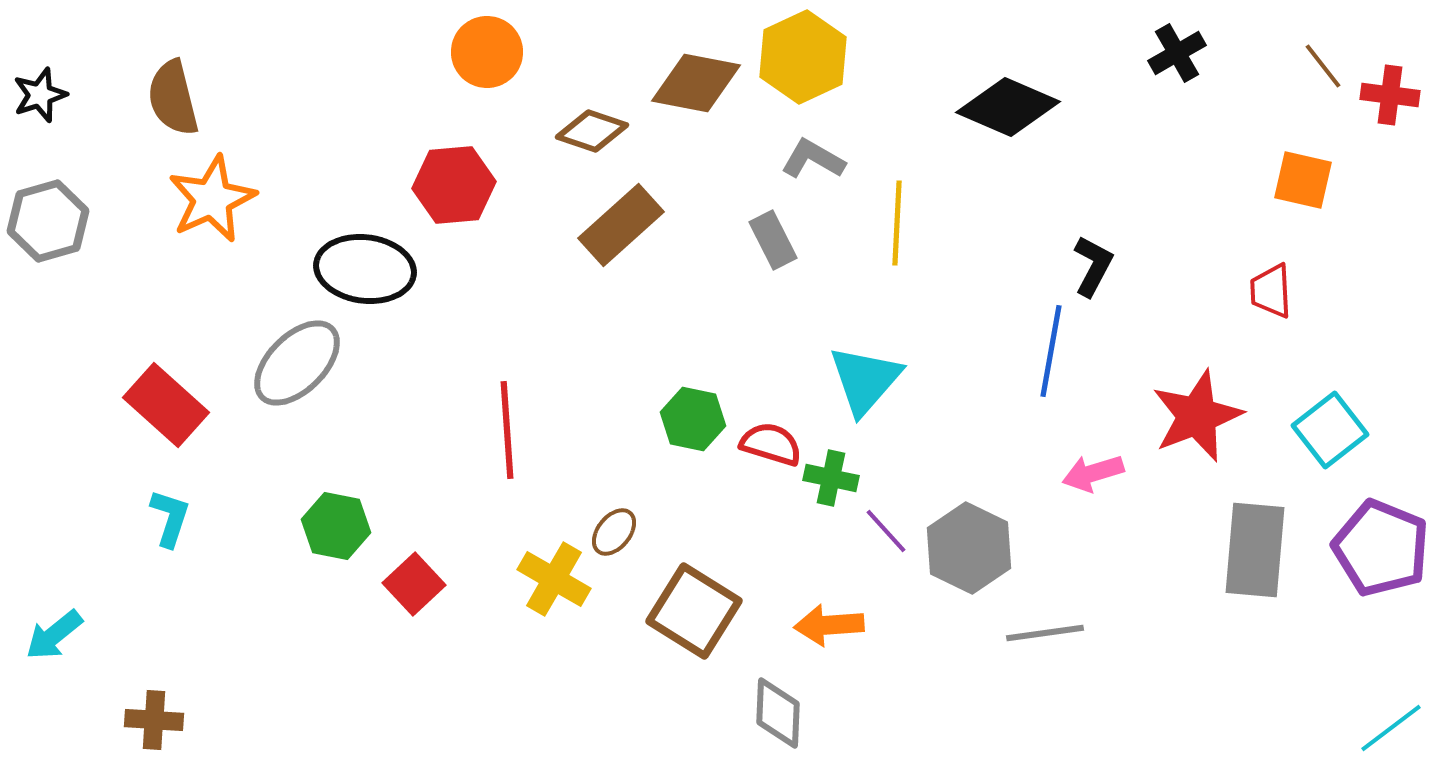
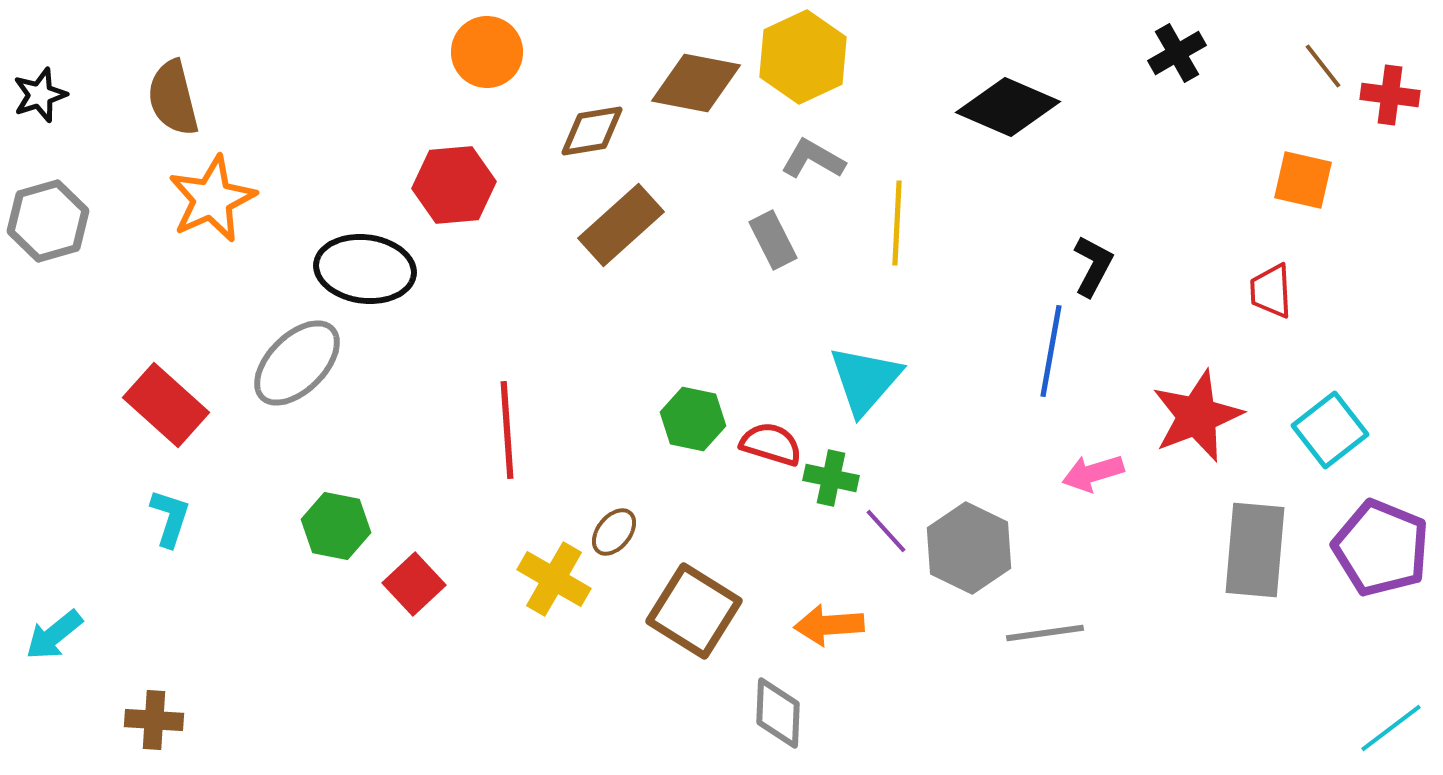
brown diamond at (592, 131): rotated 28 degrees counterclockwise
